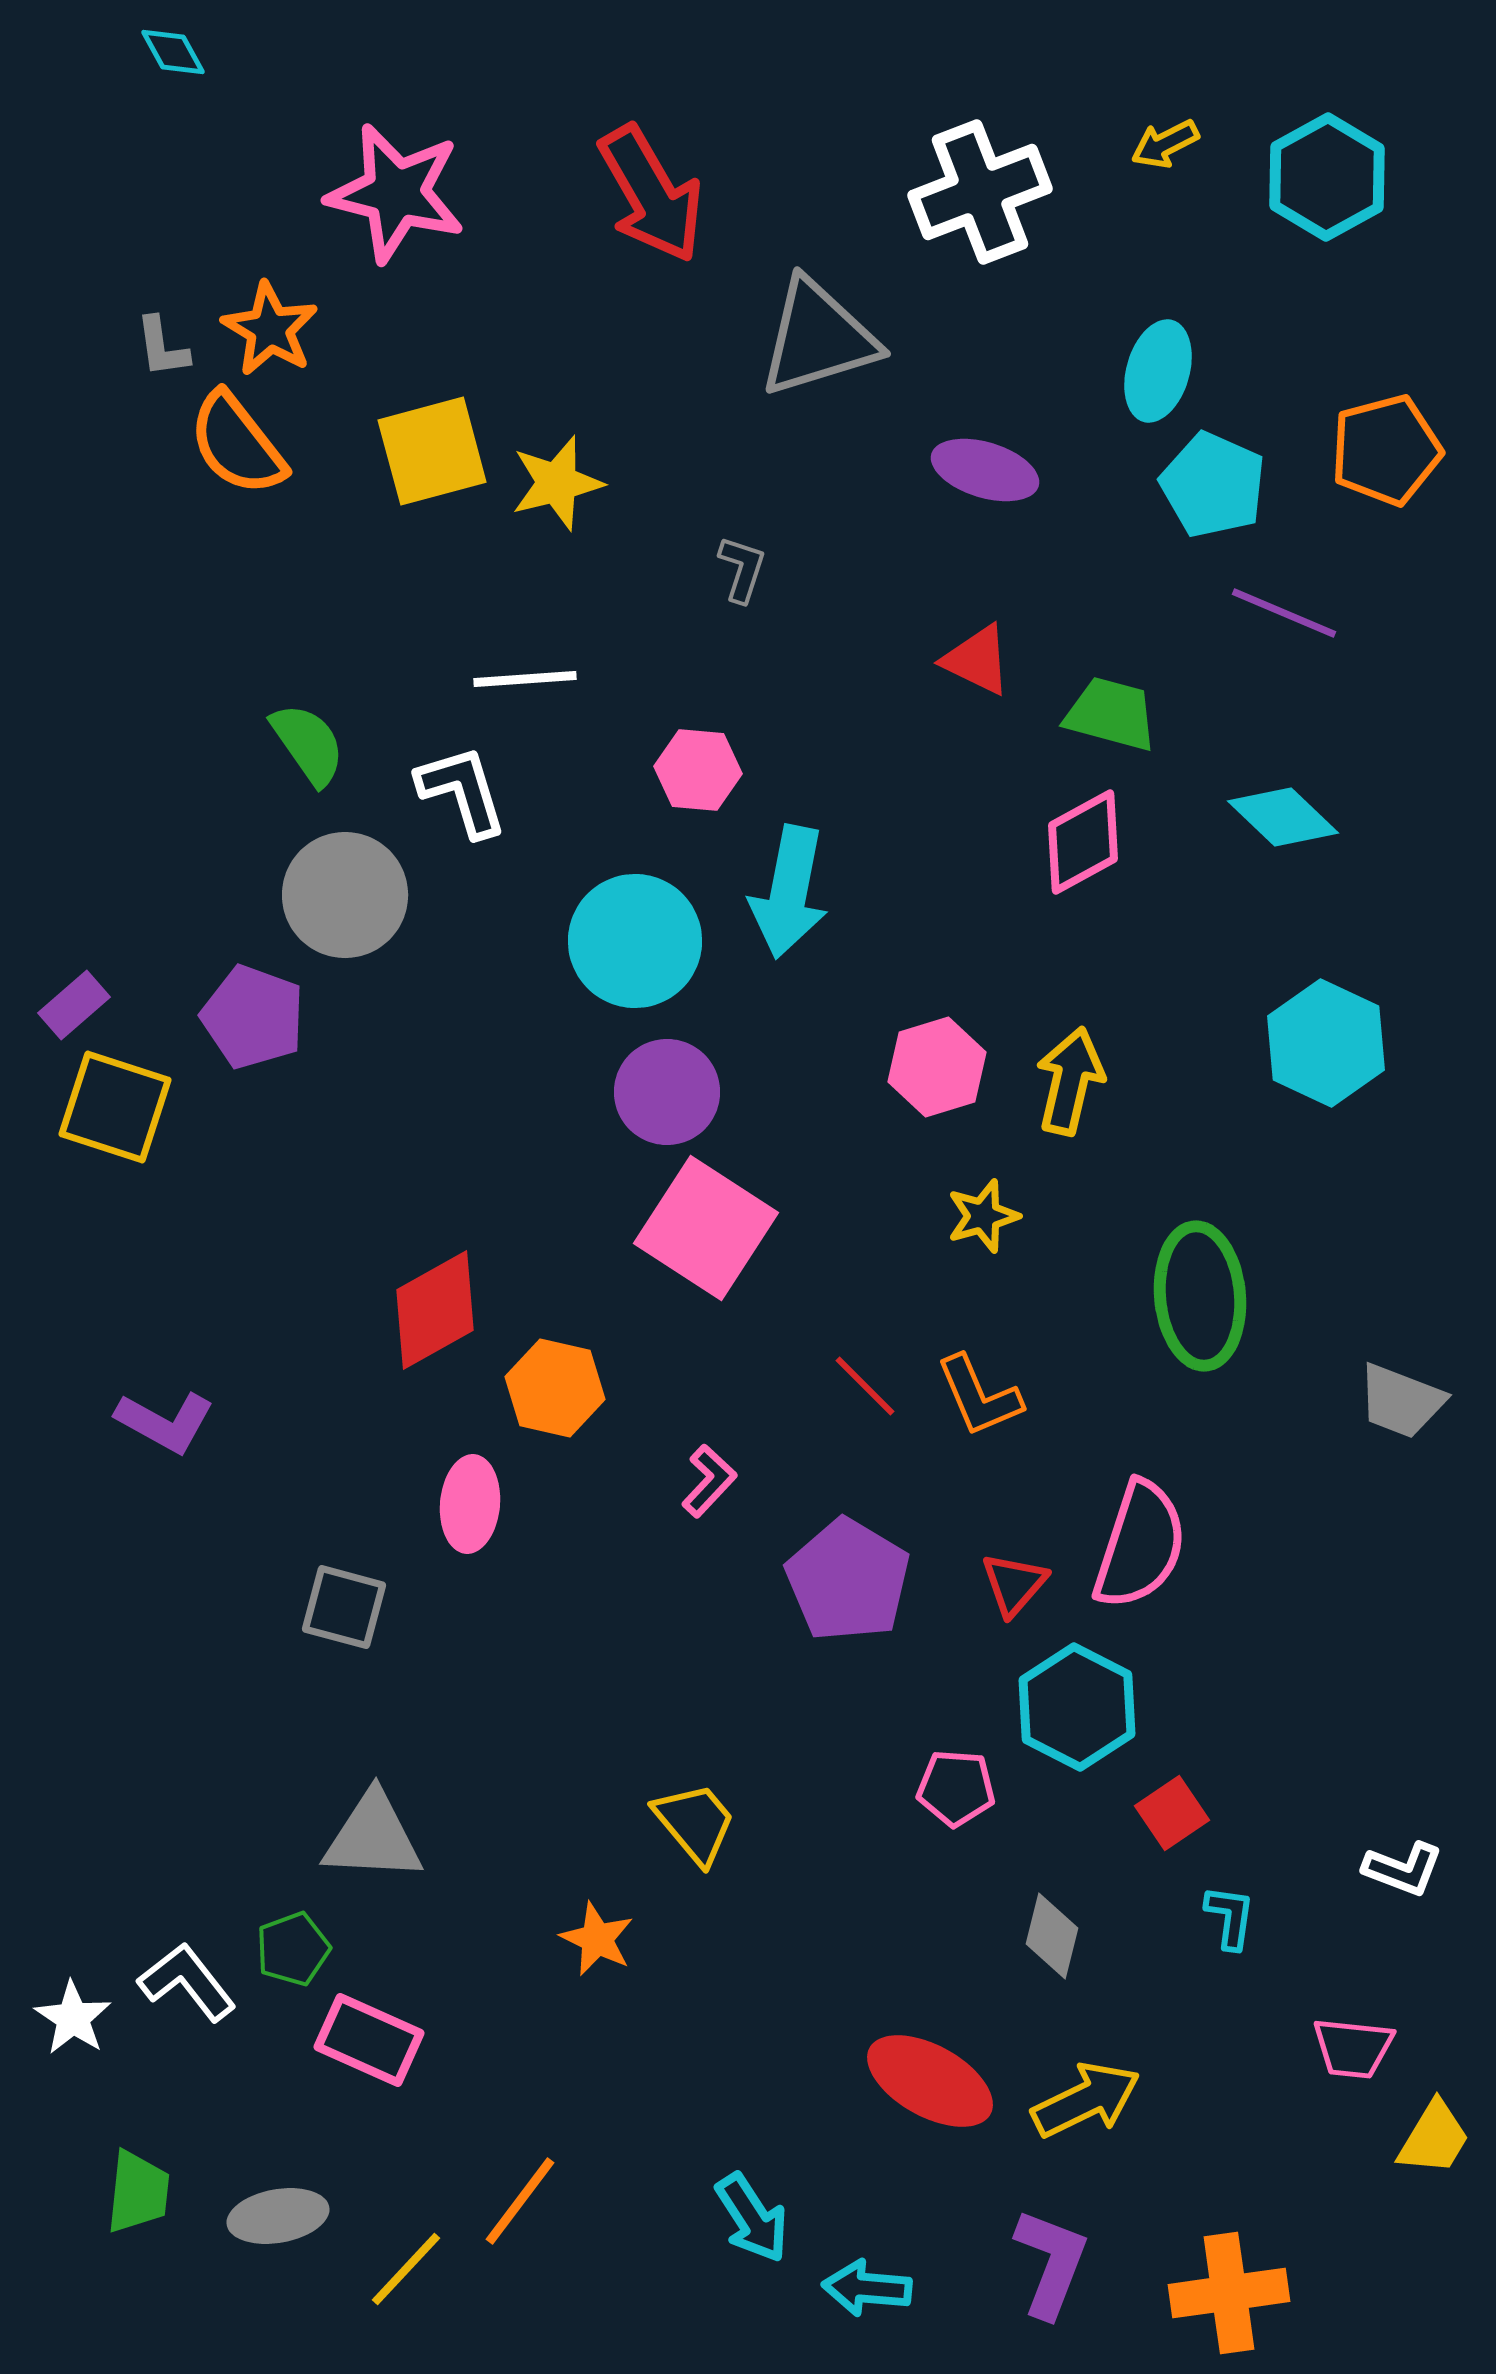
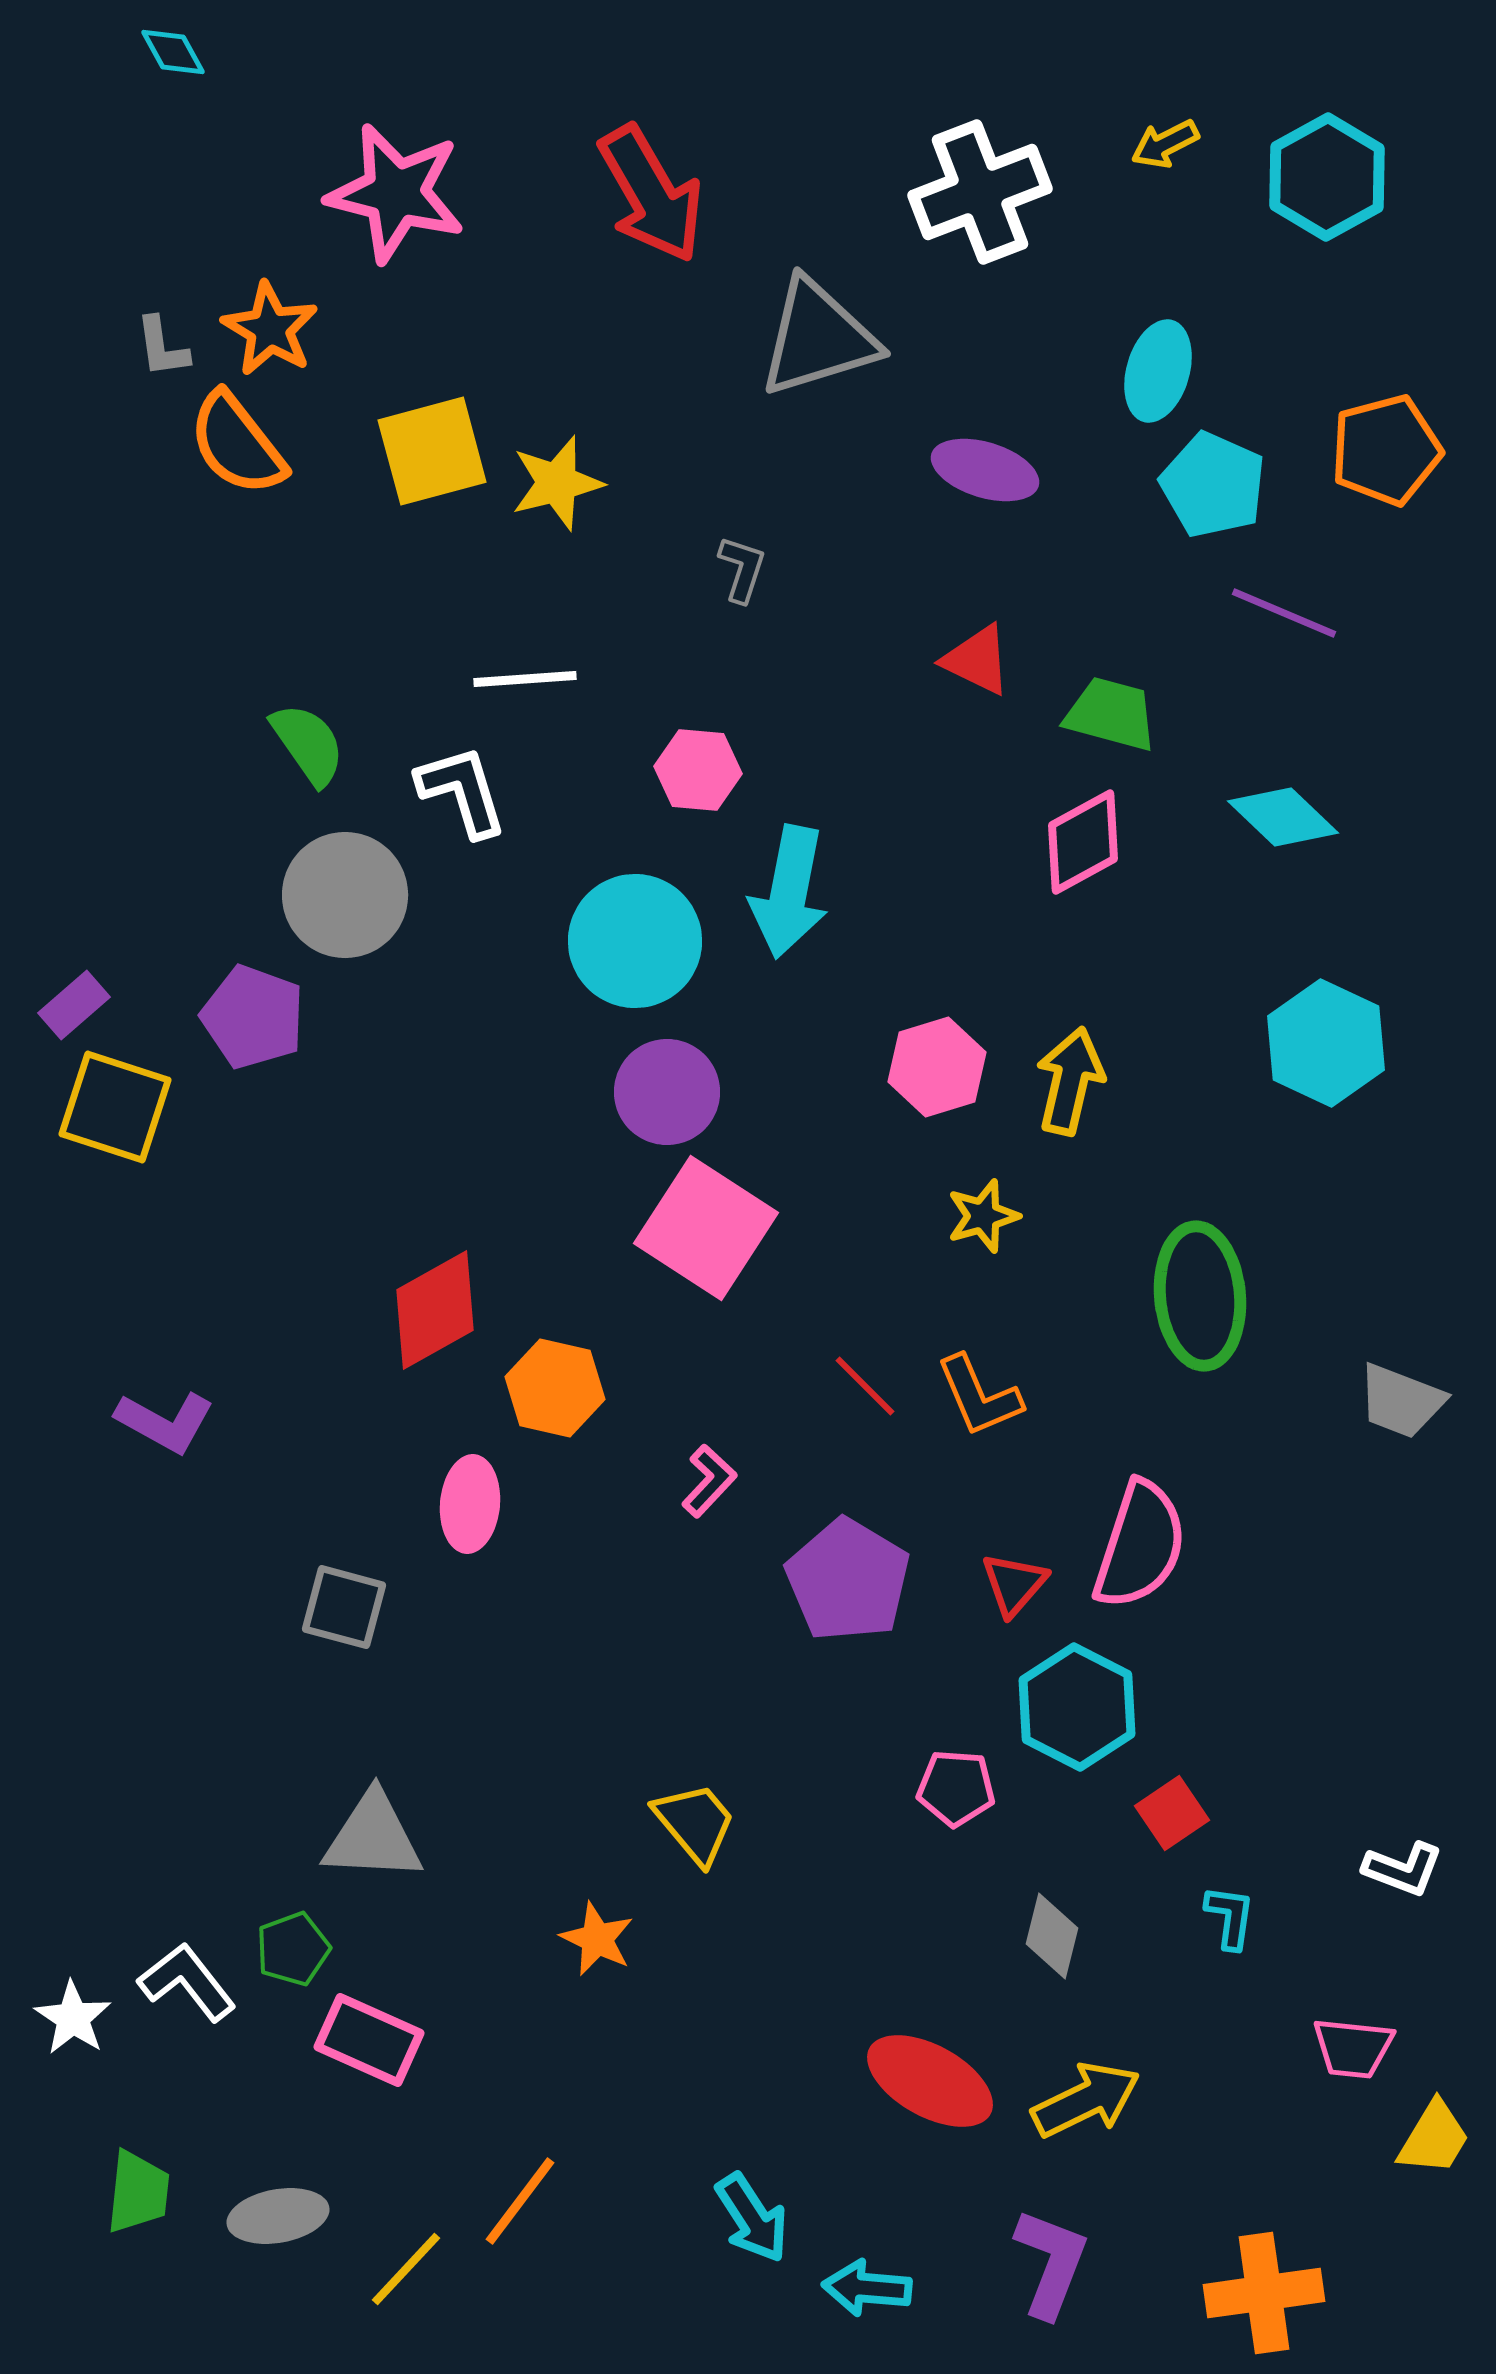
orange cross at (1229, 2293): moved 35 px right
